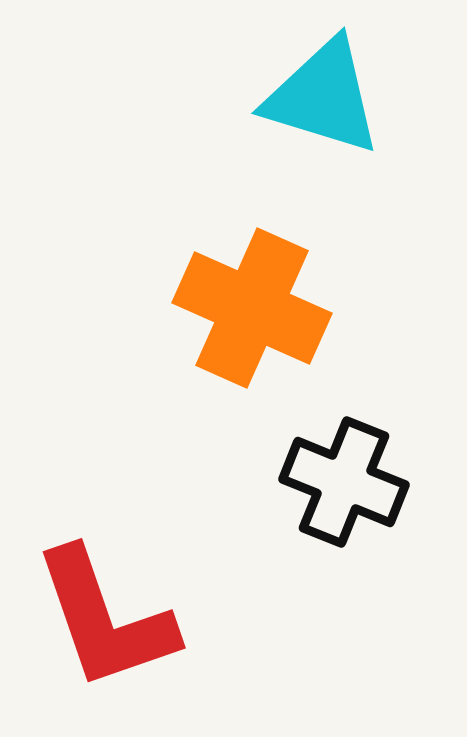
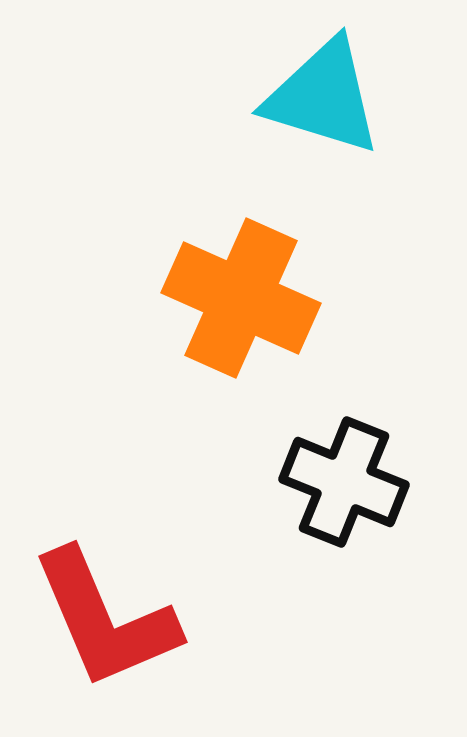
orange cross: moved 11 px left, 10 px up
red L-shape: rotated 4 degrees counterclockwise
